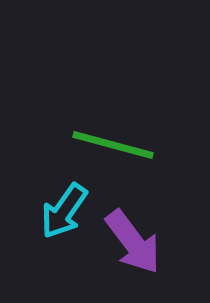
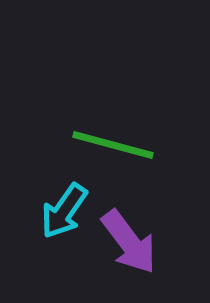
purple arrow: moved 4 px left
